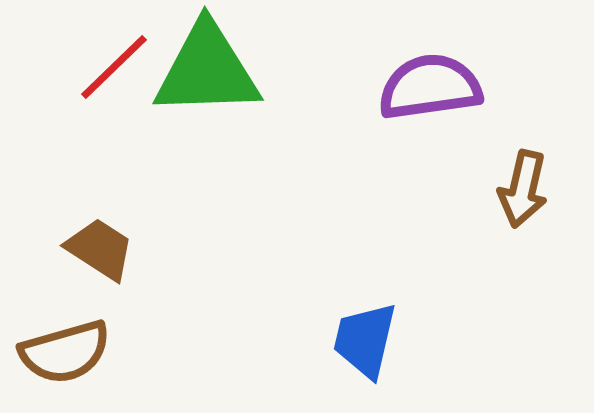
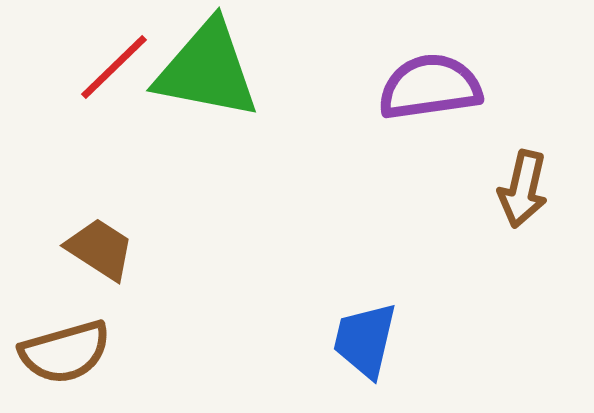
green triangle: rotated 13 degrees clockwise
